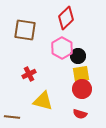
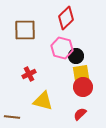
brown square: rotated 10 degrees counterclockwise
pink hexagon: rotated 15 degrees counterclockwise
black circle: moved 2 px left
yellow square: moved 1 px up
red circle: moved 1 px right, 2 px up
red semicircle: rotated 120 degrees clockwise
